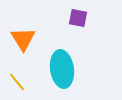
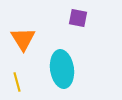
yellow line: rotated 24 degrees clockwise
